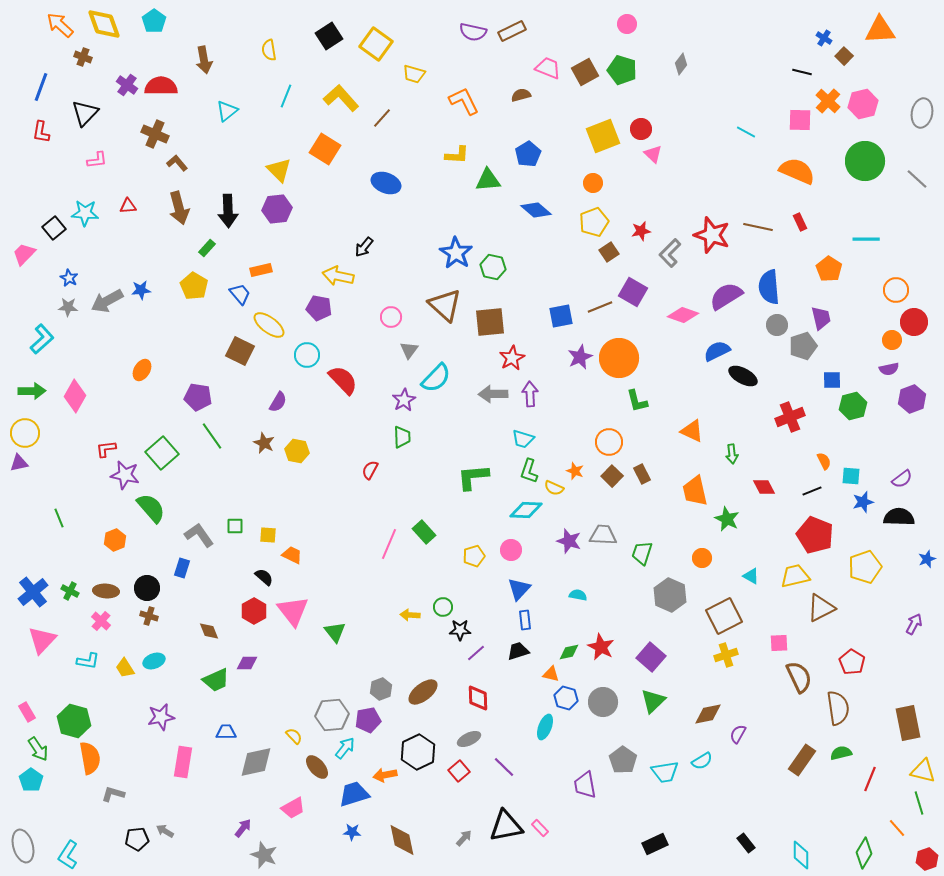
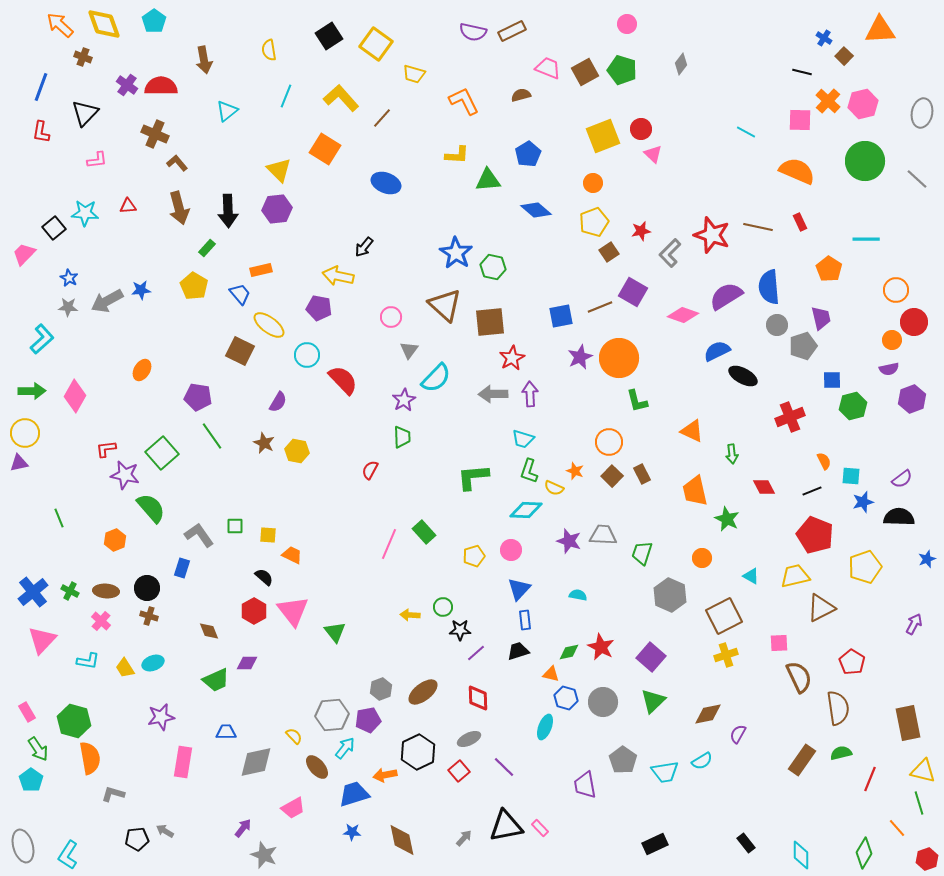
cyan ellipse at (154, 661): moved 1 px left, 2 px down
